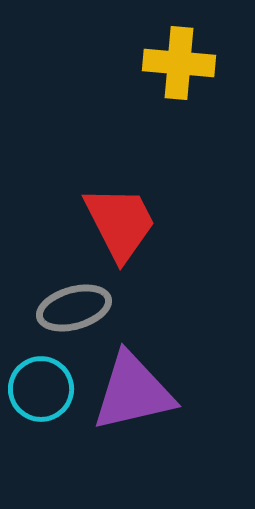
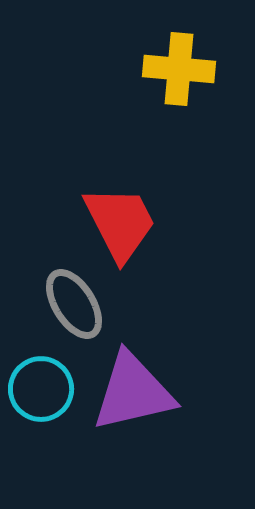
yellow cross: moved 6 px down
gray ellipse: moved 4 px up; rotated 74 degrees clockwise
